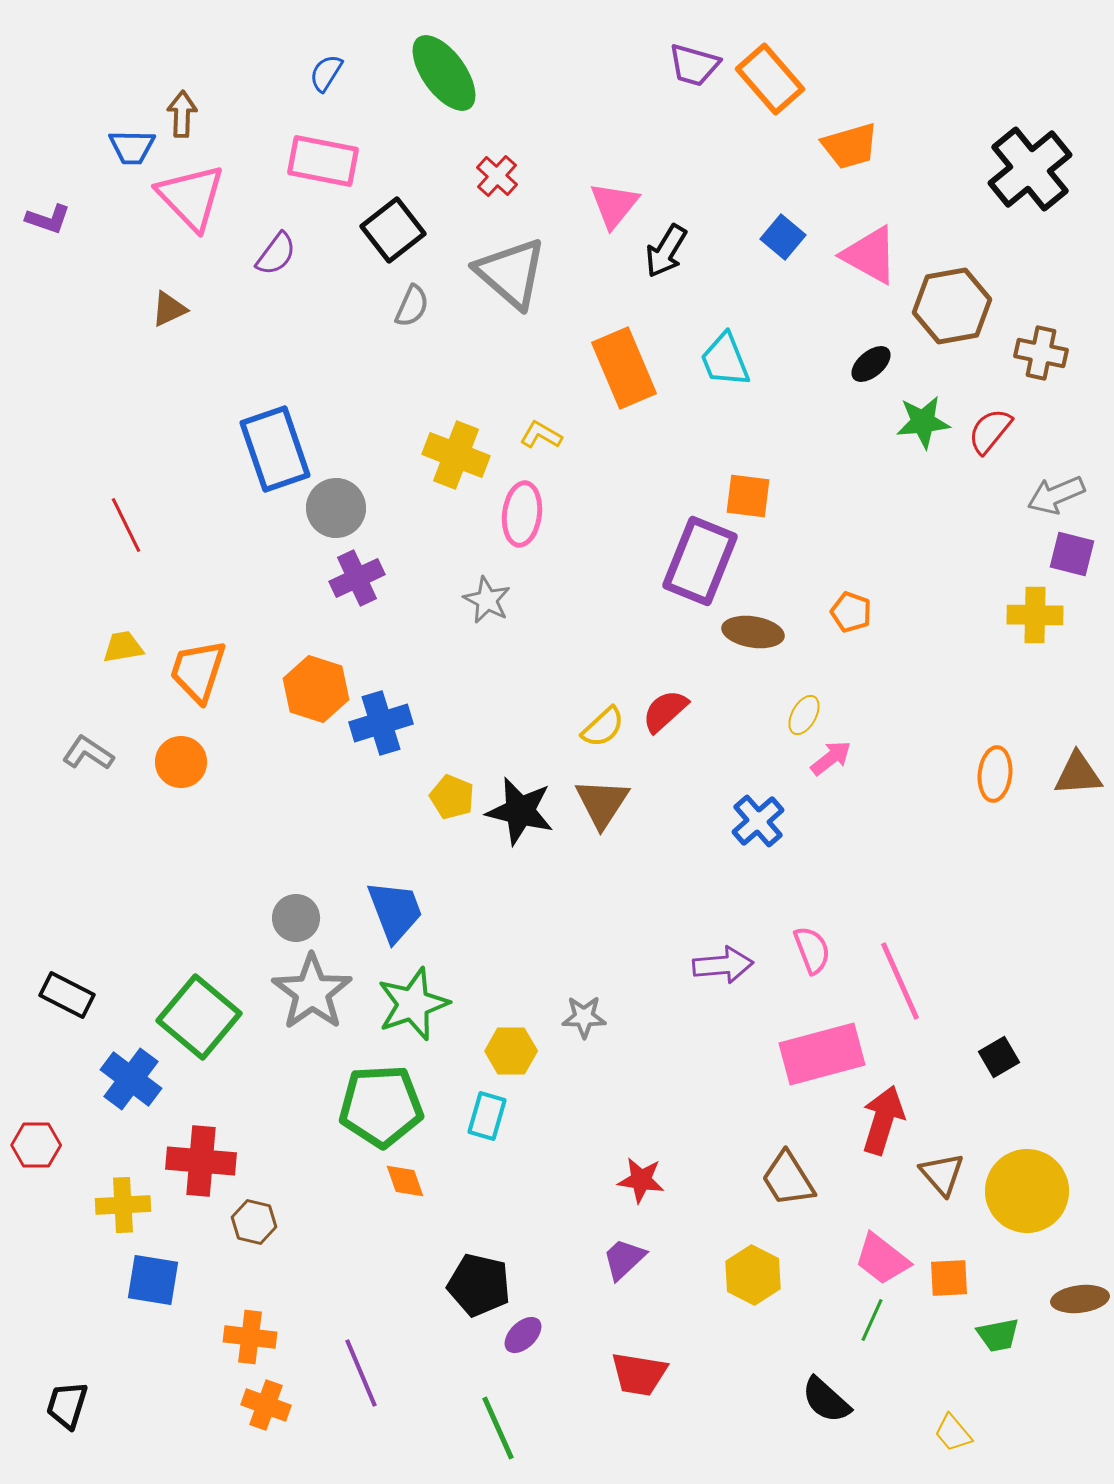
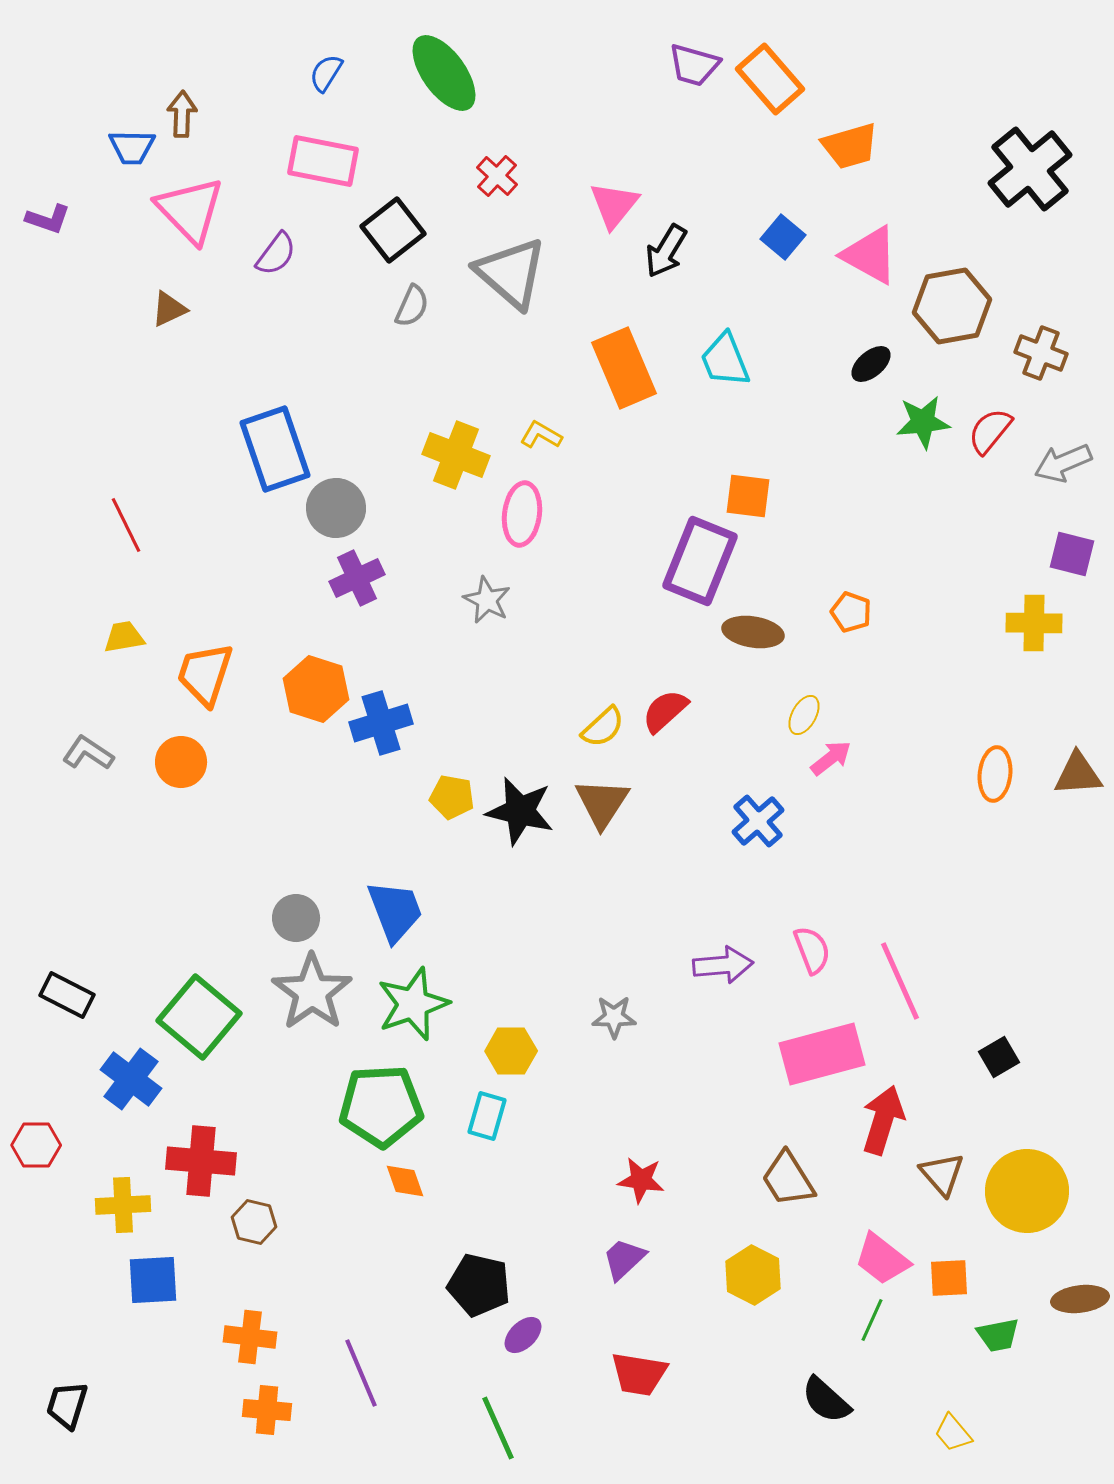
pink triangle at (191, 197): moved 1 px left, 13 px down
brown cross at (1041, 353): rotated 9 degrees clockwise
gray arrow at (1056, 495): moved 7 px right, 32 px up
yellow cross at (1035, 615): moved 1 px left, 8 px down
yellow trapezoid at (123, 647): moved 1 px right, 10 px up
orange trapezoid at (198, 671): moved 7 px right, 3 px down
yellow pentagon at (452, 797): rotated 12 degrees counterclockwise
gray star at (584, 1017): moved 30 px right
blue square at (153, 1280): rotated 12 degrees counterclockwise
orange cross at (266, 1405): moved 1 px right, 5 px down; rotated 15 degrees counterclockwise
